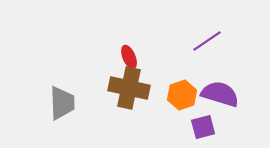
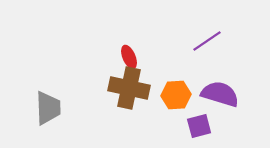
orange hexagon: moved 6 px left; rotated 16 degrees clockwise
gray trapezoid: moved 14 px left, 5 px down
purple square: moved 4 px left, 1 px up
